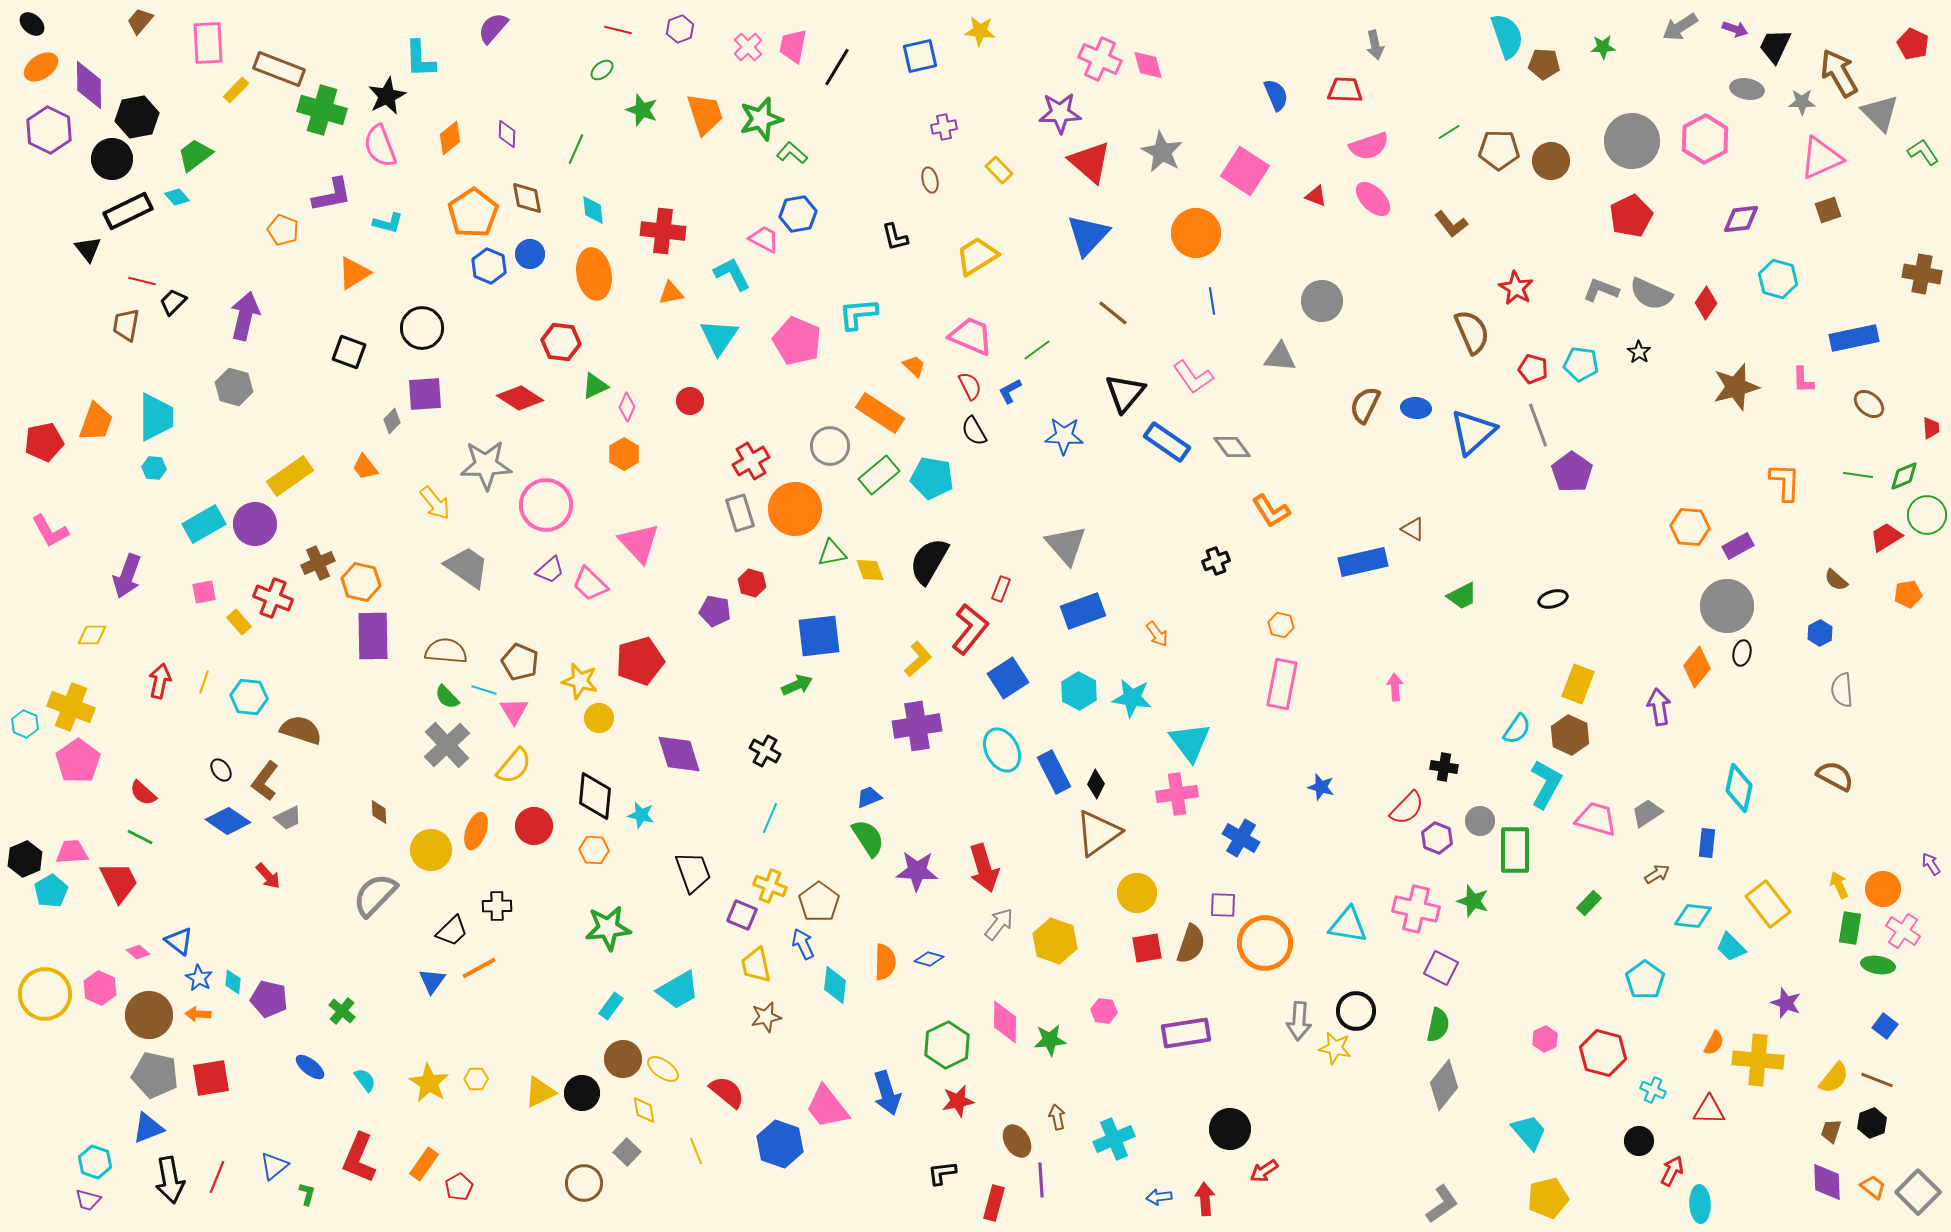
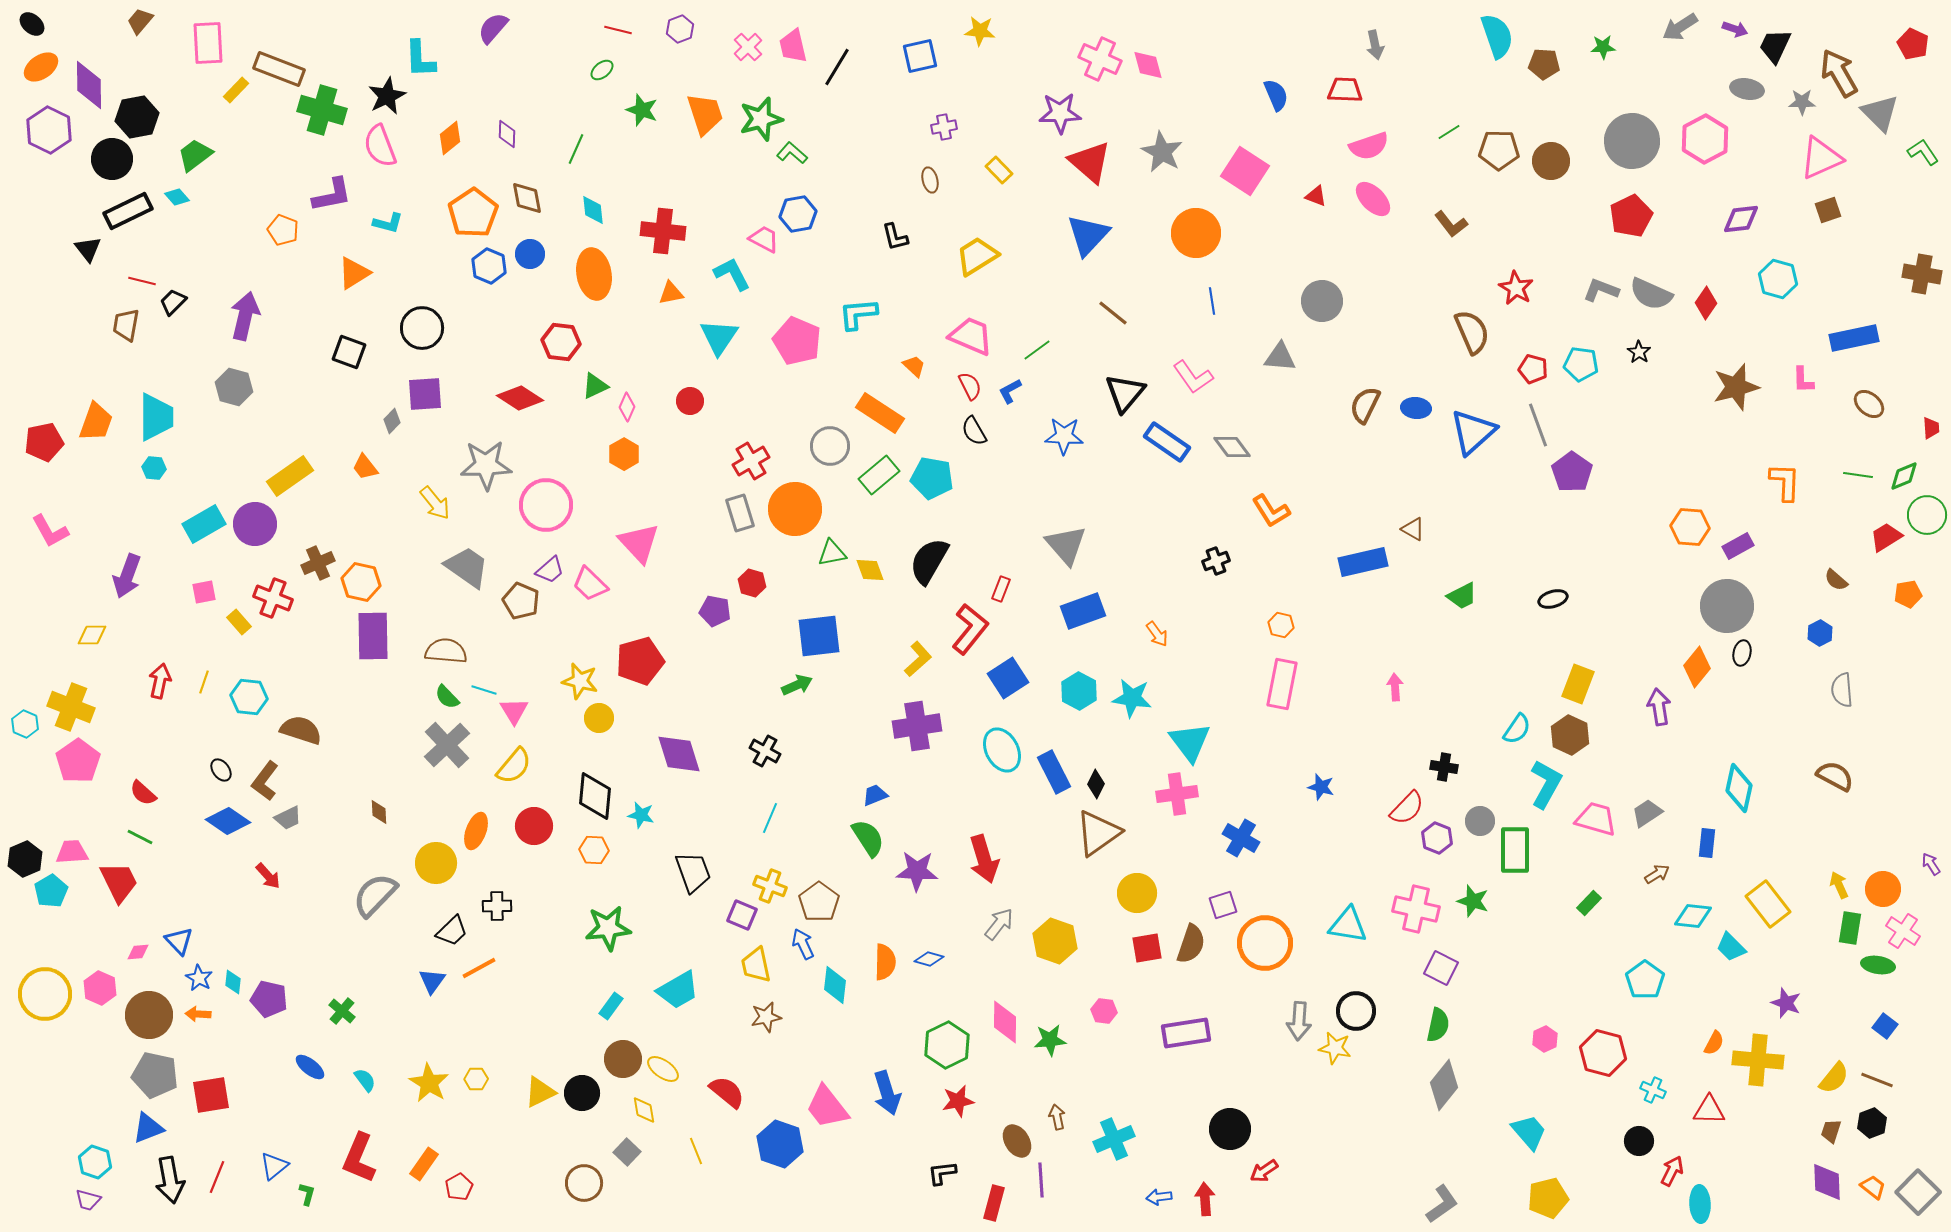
cyan semicircle at (1507, 36): moved 10 px left
pink trapezoid at (793, 46): rotated 24 degrees counterclockwise
brown pentagon at (520, 662): moved 1 px right, 61 px up
blue trapezoid at (869, 797): moved 6 px right, 2 px up
yellow circle at (431, 850): moved 5 px right, 13 px down
red arrow at (984, 868): moved 9 px up
purple square at (1223, 905): rotated 20 degrees counterclockwise
blue triangle at (179, 941): rotated 8 degrees clockwise
pink diamond at (138, 952): rotated 45 degrees counterclockwise
red square at (211, 1078): moved 17 px down
